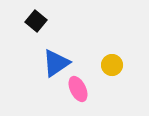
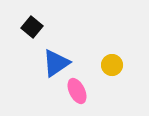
black square: moved 4 px left, 6 px down
pink ellipse: moved 1 px left, 2 px down
